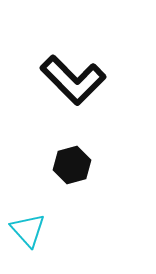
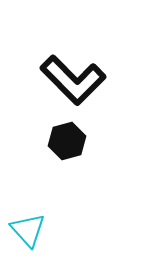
black hexagon: moved 5 px left, 24 px up
